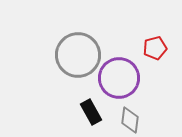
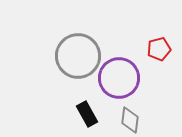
red pentagon: moved 4 px right, 1 px down
gray circle: moved 1 px down
black rectangle: moved 4 px left, 2 px down
